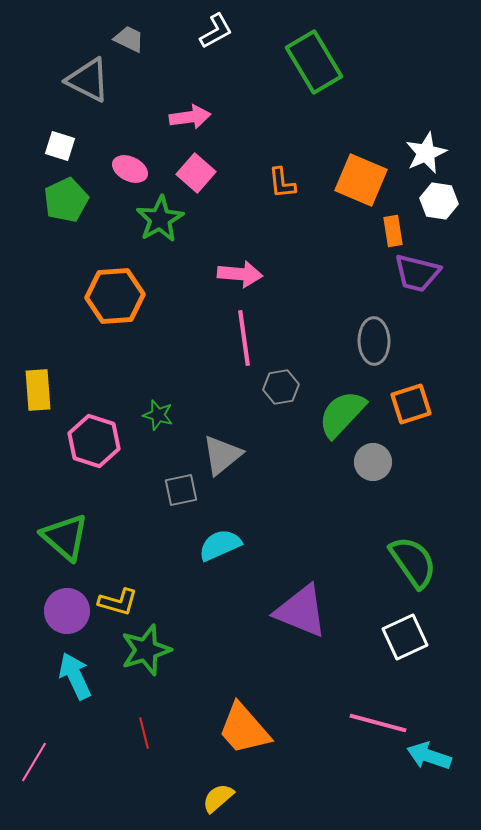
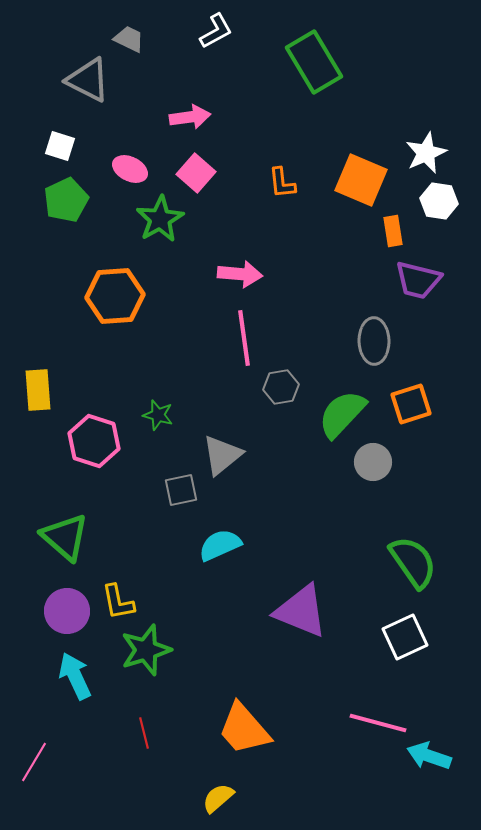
purple trapezoid at (417, 273): moved 1 px right, 7 px down
yellow L-shape at (118, 602): rotated 63 degrees clockwise
